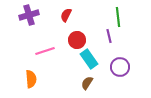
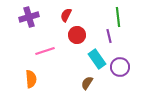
purple cross: moved 2 px down
red circle: moved 5 px up
cyan rectangle: moved 8 px right
